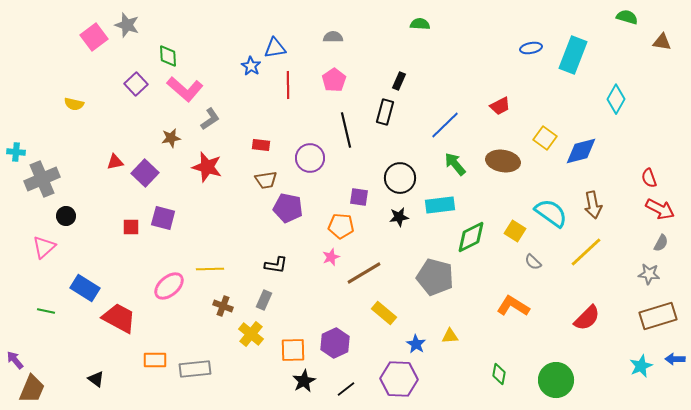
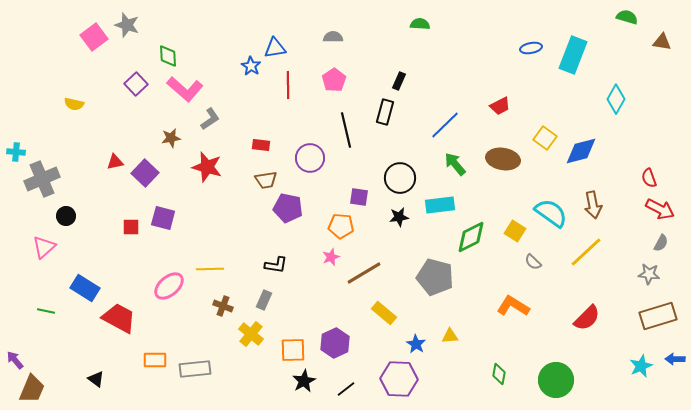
brown ellipse at (503, 161): moved 2 px up
